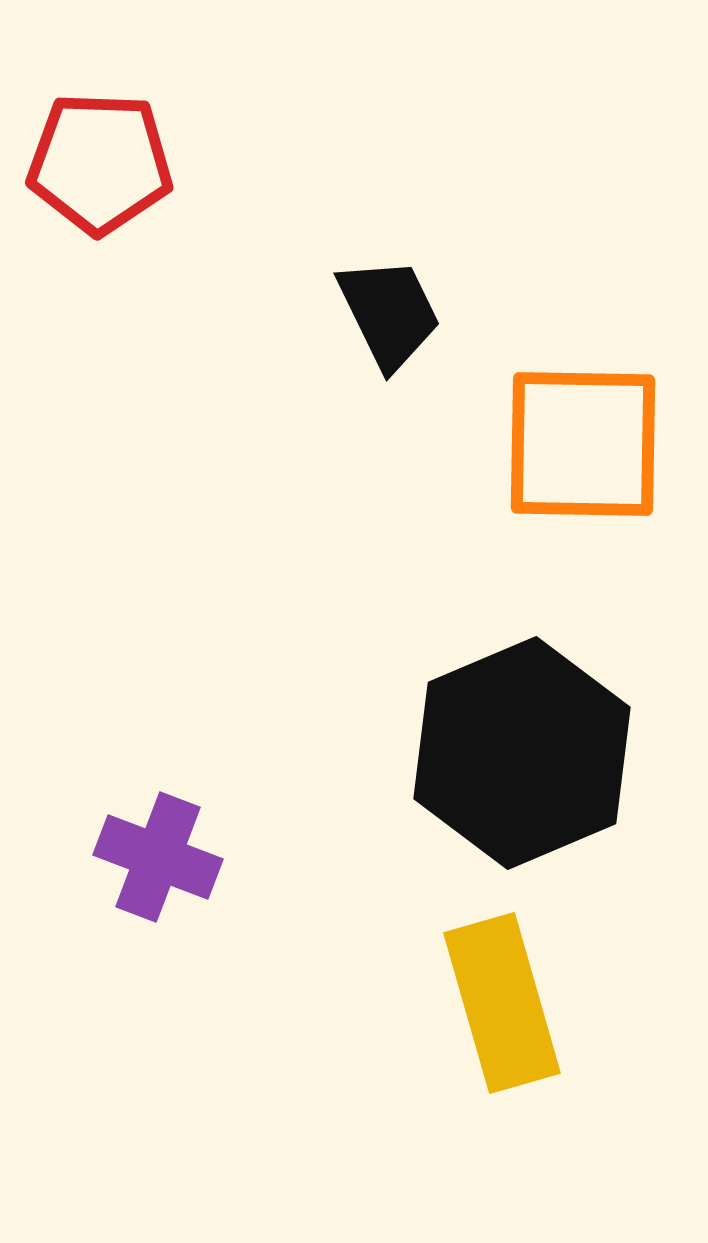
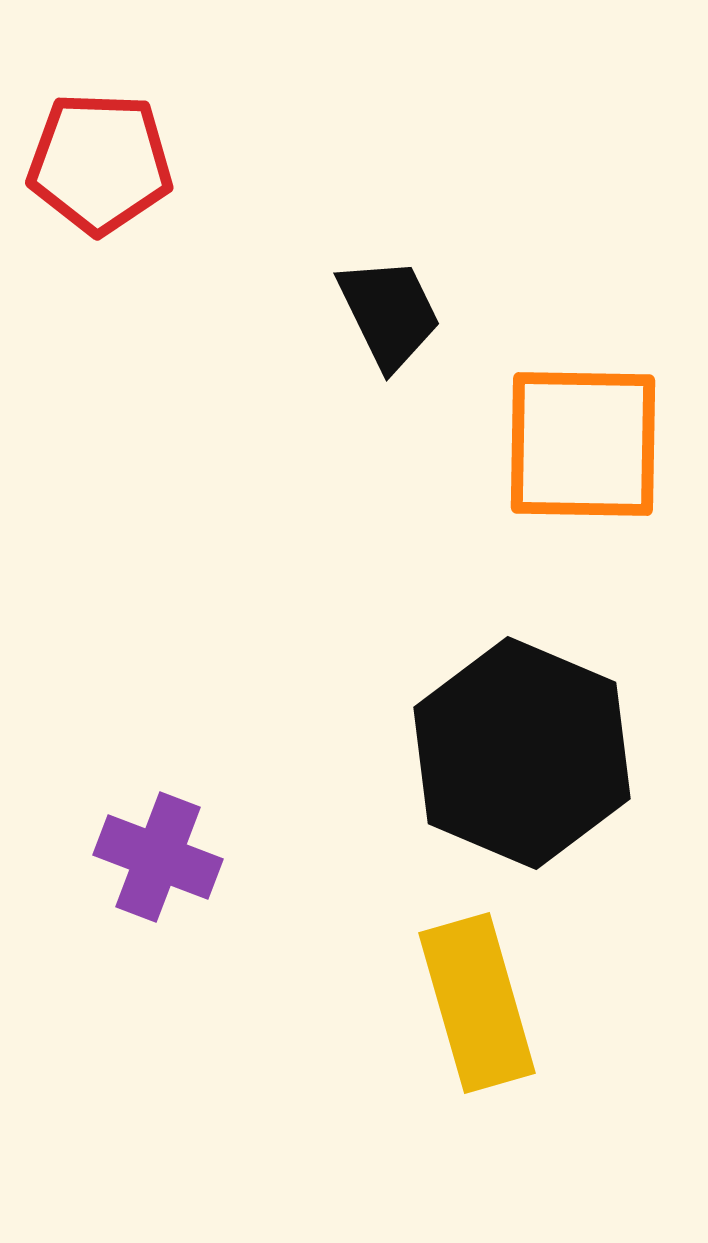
black hexagon: rotated 14 degrees counterclockwise
yellow rectangle: moved 25 px left
